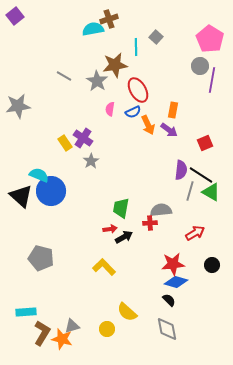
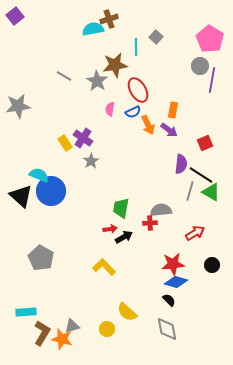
purple semicircle at (181, 170): moved 6 px up
gray pentagon at (41, 258): rotated 15 degrees clockwise
